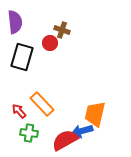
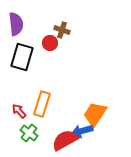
purple semicircle: moved 1 px right, 2 px down
orange rectangle: rotated 60 degrees clockwise
orange trapezoid: rotated 20 degrees clockwise
green cross: rotated 30 degrees clockwise
